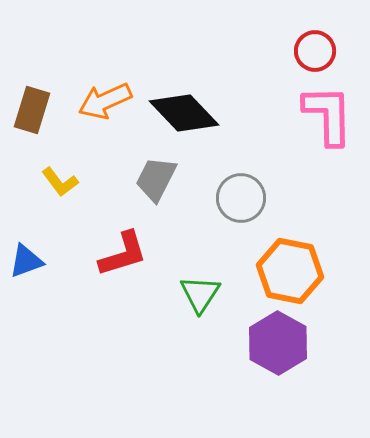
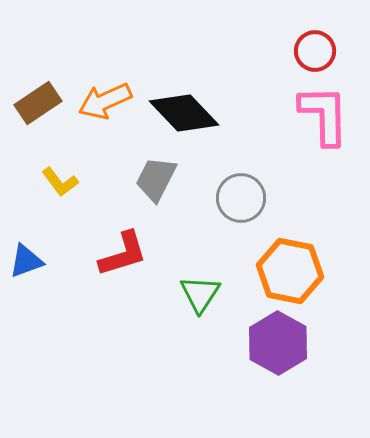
brown rectangle: moved 6 px right, 7 px up; rotated 39 degrees clockwise
pink L-shape: moved 4 px left
